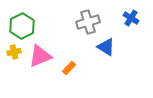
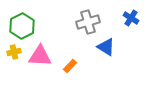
pink triangle: rotated 25 degrees clockwise
orange rectangle: moved 1 px right, 2 px up
